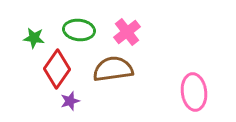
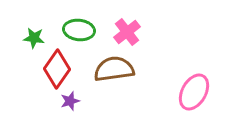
brown semicircle: moved 1 px right
pink ellipse: rotated 36 degrees clockwise
